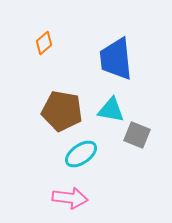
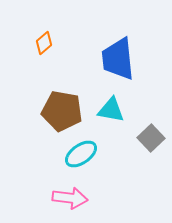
blue trapezoid: moved 2 px right
gray square: moved 14 px right, 3 px down; rotated 24 degrees clockwise
